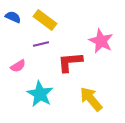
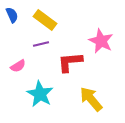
blue semicircle: moved 1 px left, 2 px up; rotated 42 degrees clockwise
